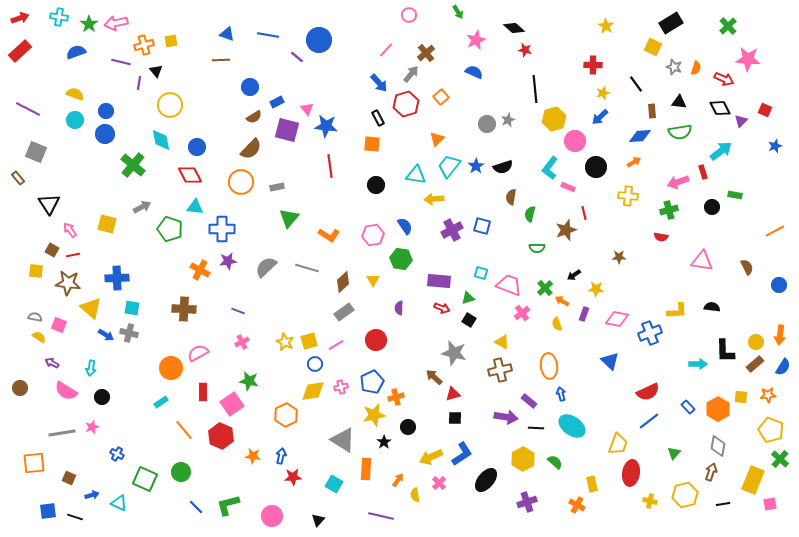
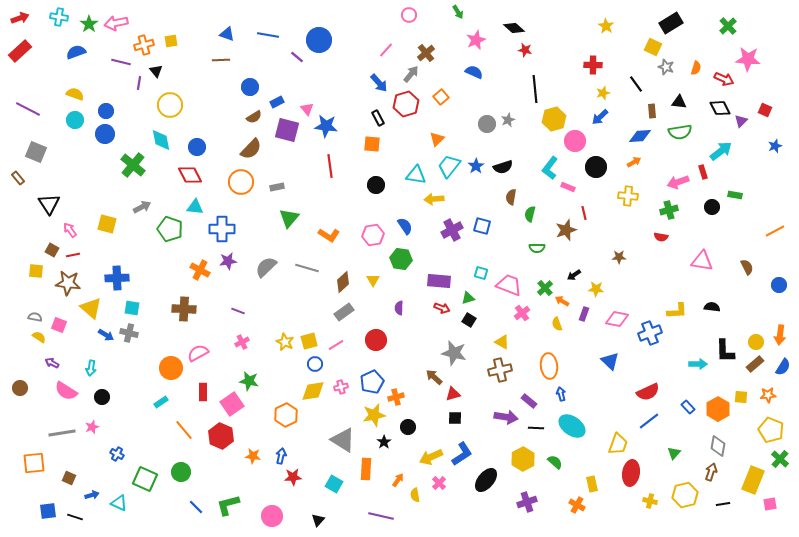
gray star at (674, 67): moved 8 px left
